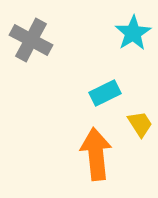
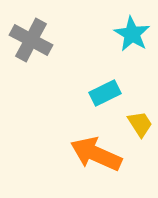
cyan star: moved 1 px left, 1 px down; rotated 9 degrees counterclockwise
orange arrow: rotated 60 degrees counterclockwise
